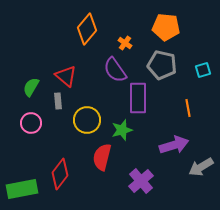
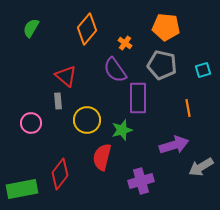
green semicircle: moved 59 px up
purple cross: rotated 25 degrees clockwise
